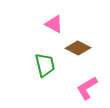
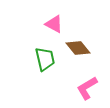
brown diamond: rotated 25 degrees clockwise
green trapezoid: moved 6 px up
